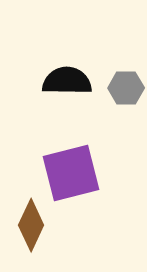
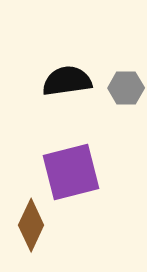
black semicircle: rotated 9 degrees counterclockwise
purple square: moved 1 px up
